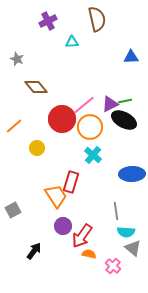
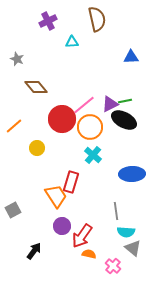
purple circle: moved 1 px left
